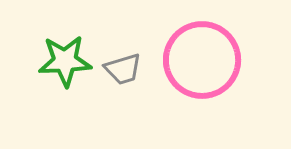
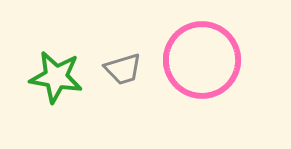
green star: moved 9 px left, 16 px down; rotated 12 degrees clockwise
